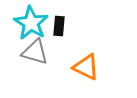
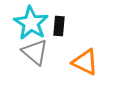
gray triangle: rotated 24 degrees clockwise
orange triangle: moved 1 px left, 5 px up
